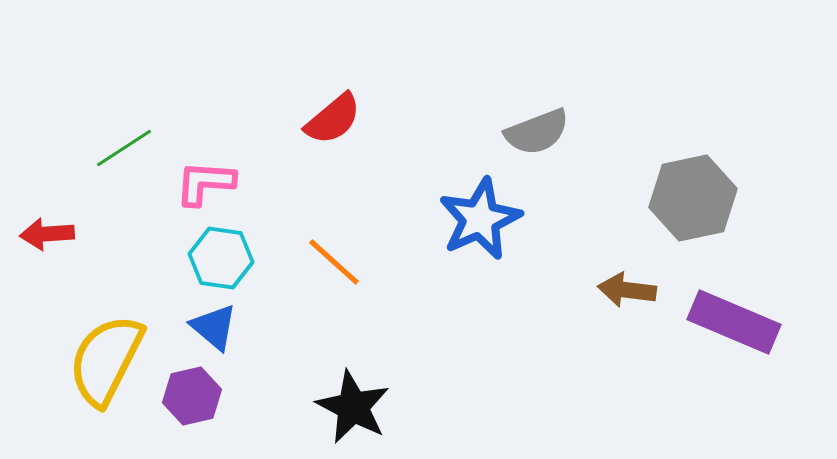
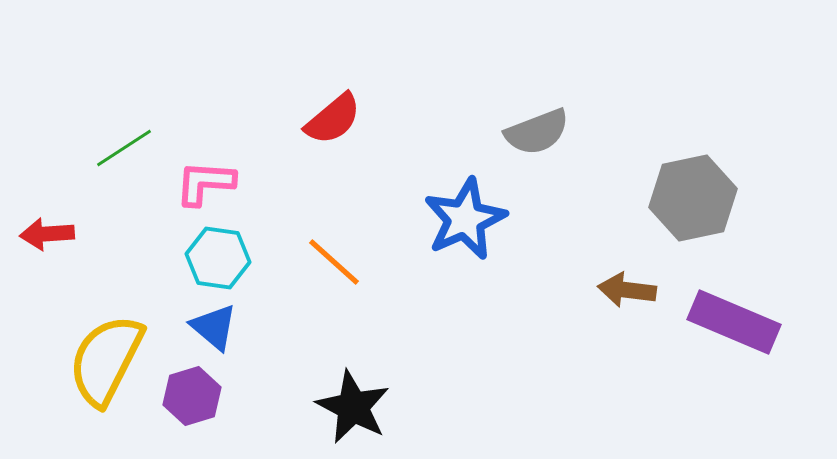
blue star: moved 15 px left
cyan hexagon: moved 3 px left
purple hexagon: rotated 4 degrees counterclockwise
